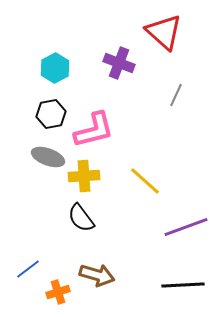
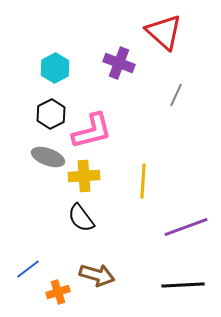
black hexagon: rotated 16 degrees counterclockwise
pink L-shape: moved 2 px left, 1 px down
yellow line: moved 2 px left; rotated 52 degrees clockwise
